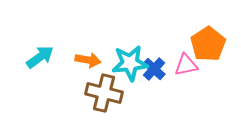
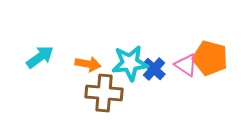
orange pentagon: moved 2 px right, 14 px down; rotated 24 degrees counterclockwise
orange arrow: moved 4 px down
pink triangle: rotated 45 degrees clockwise
brown cross: rotated 9 degrees counterclockwise
